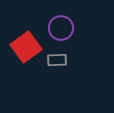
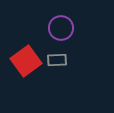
red square: moved 14 px down
